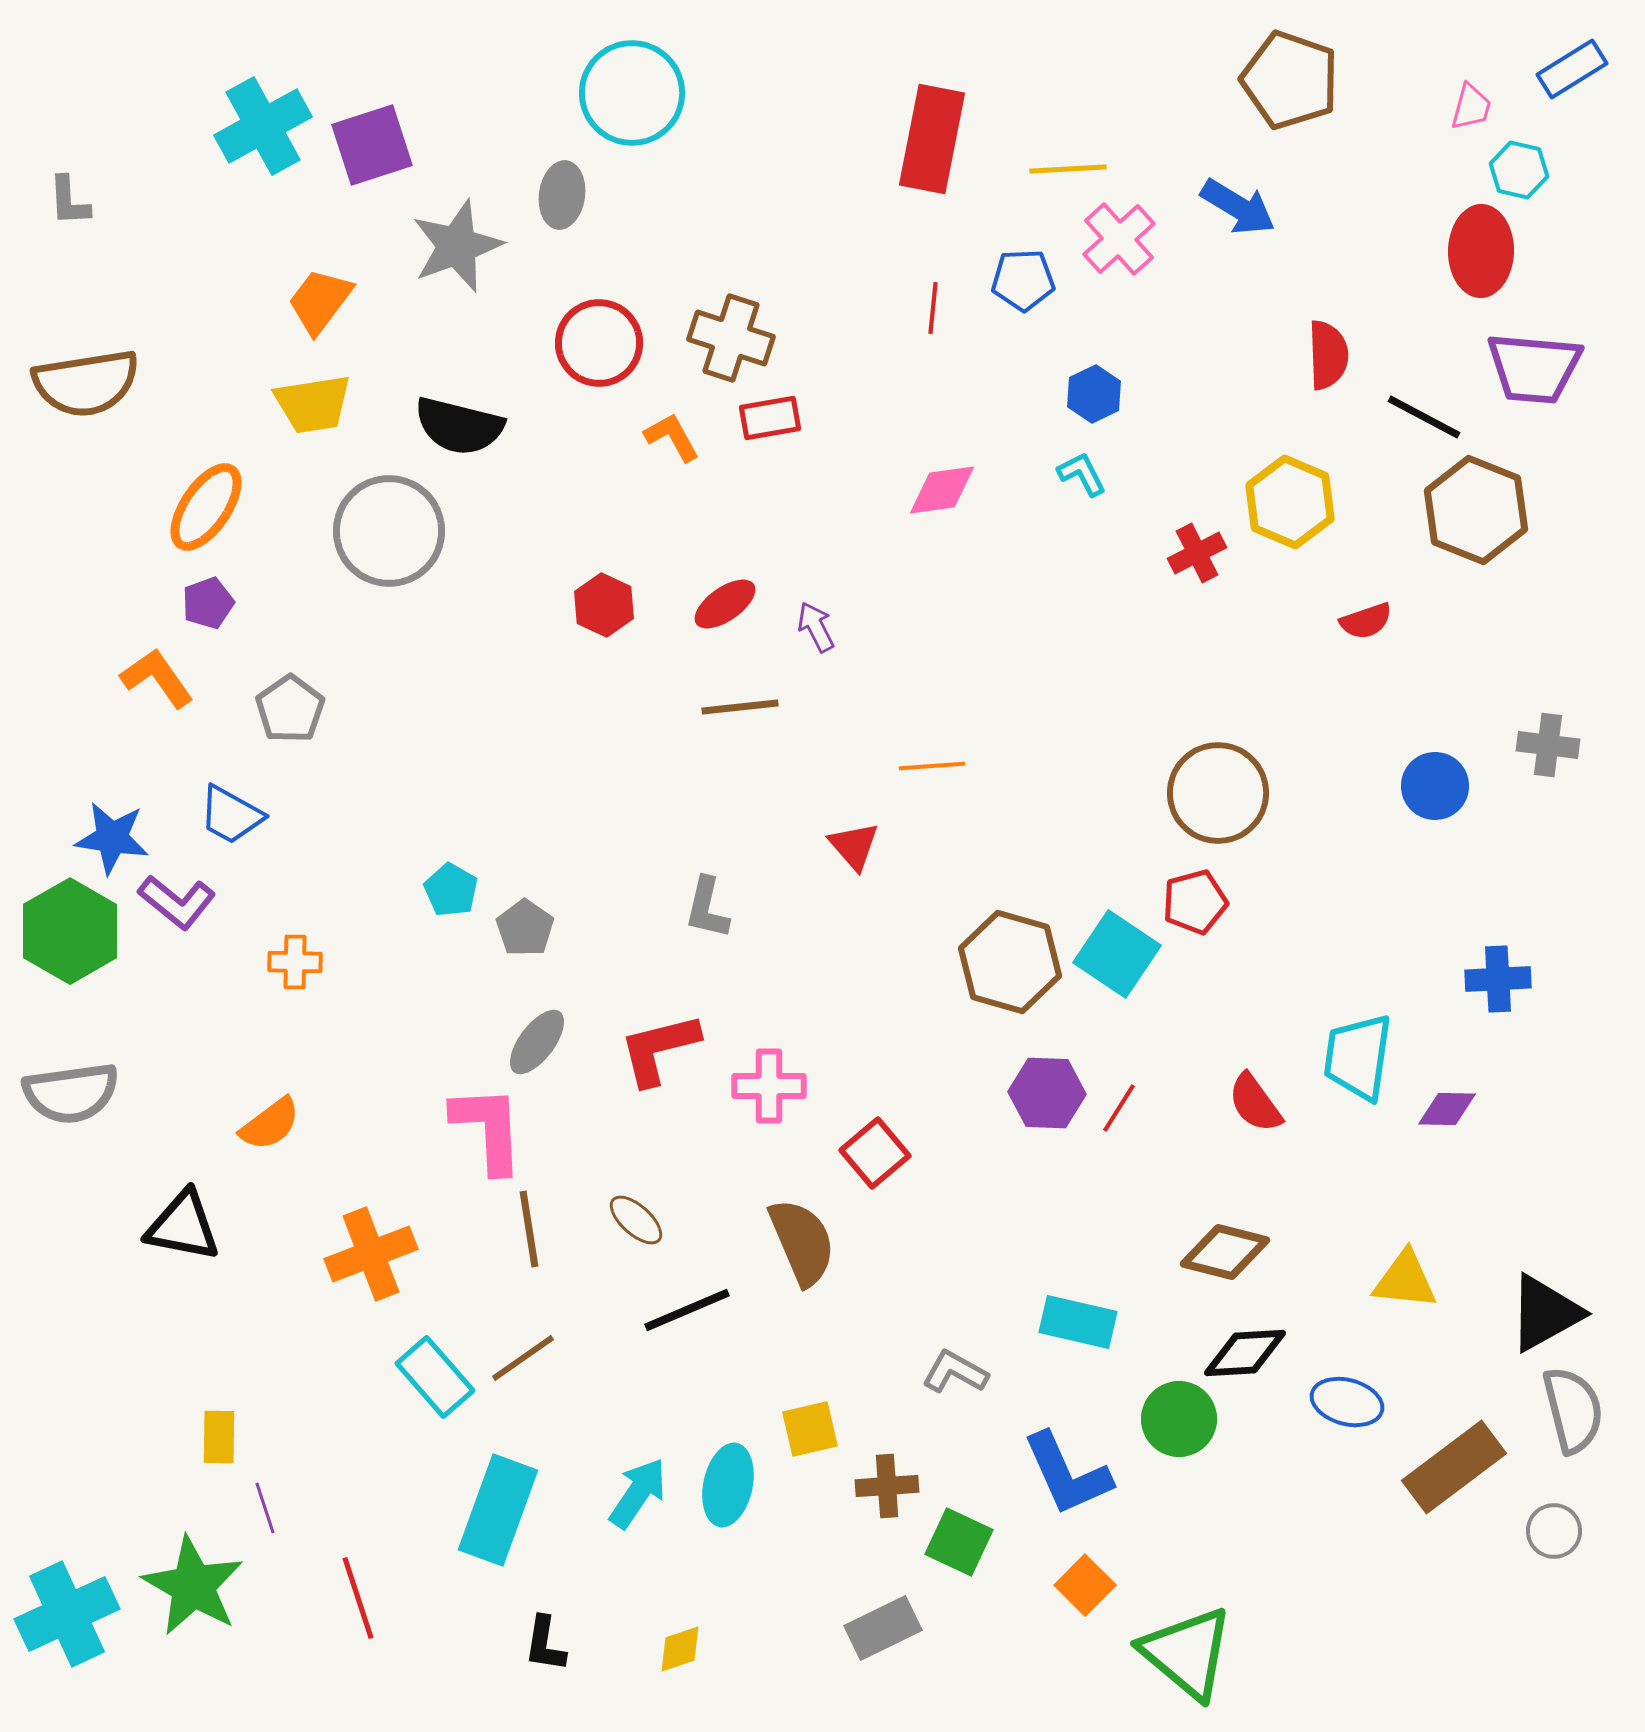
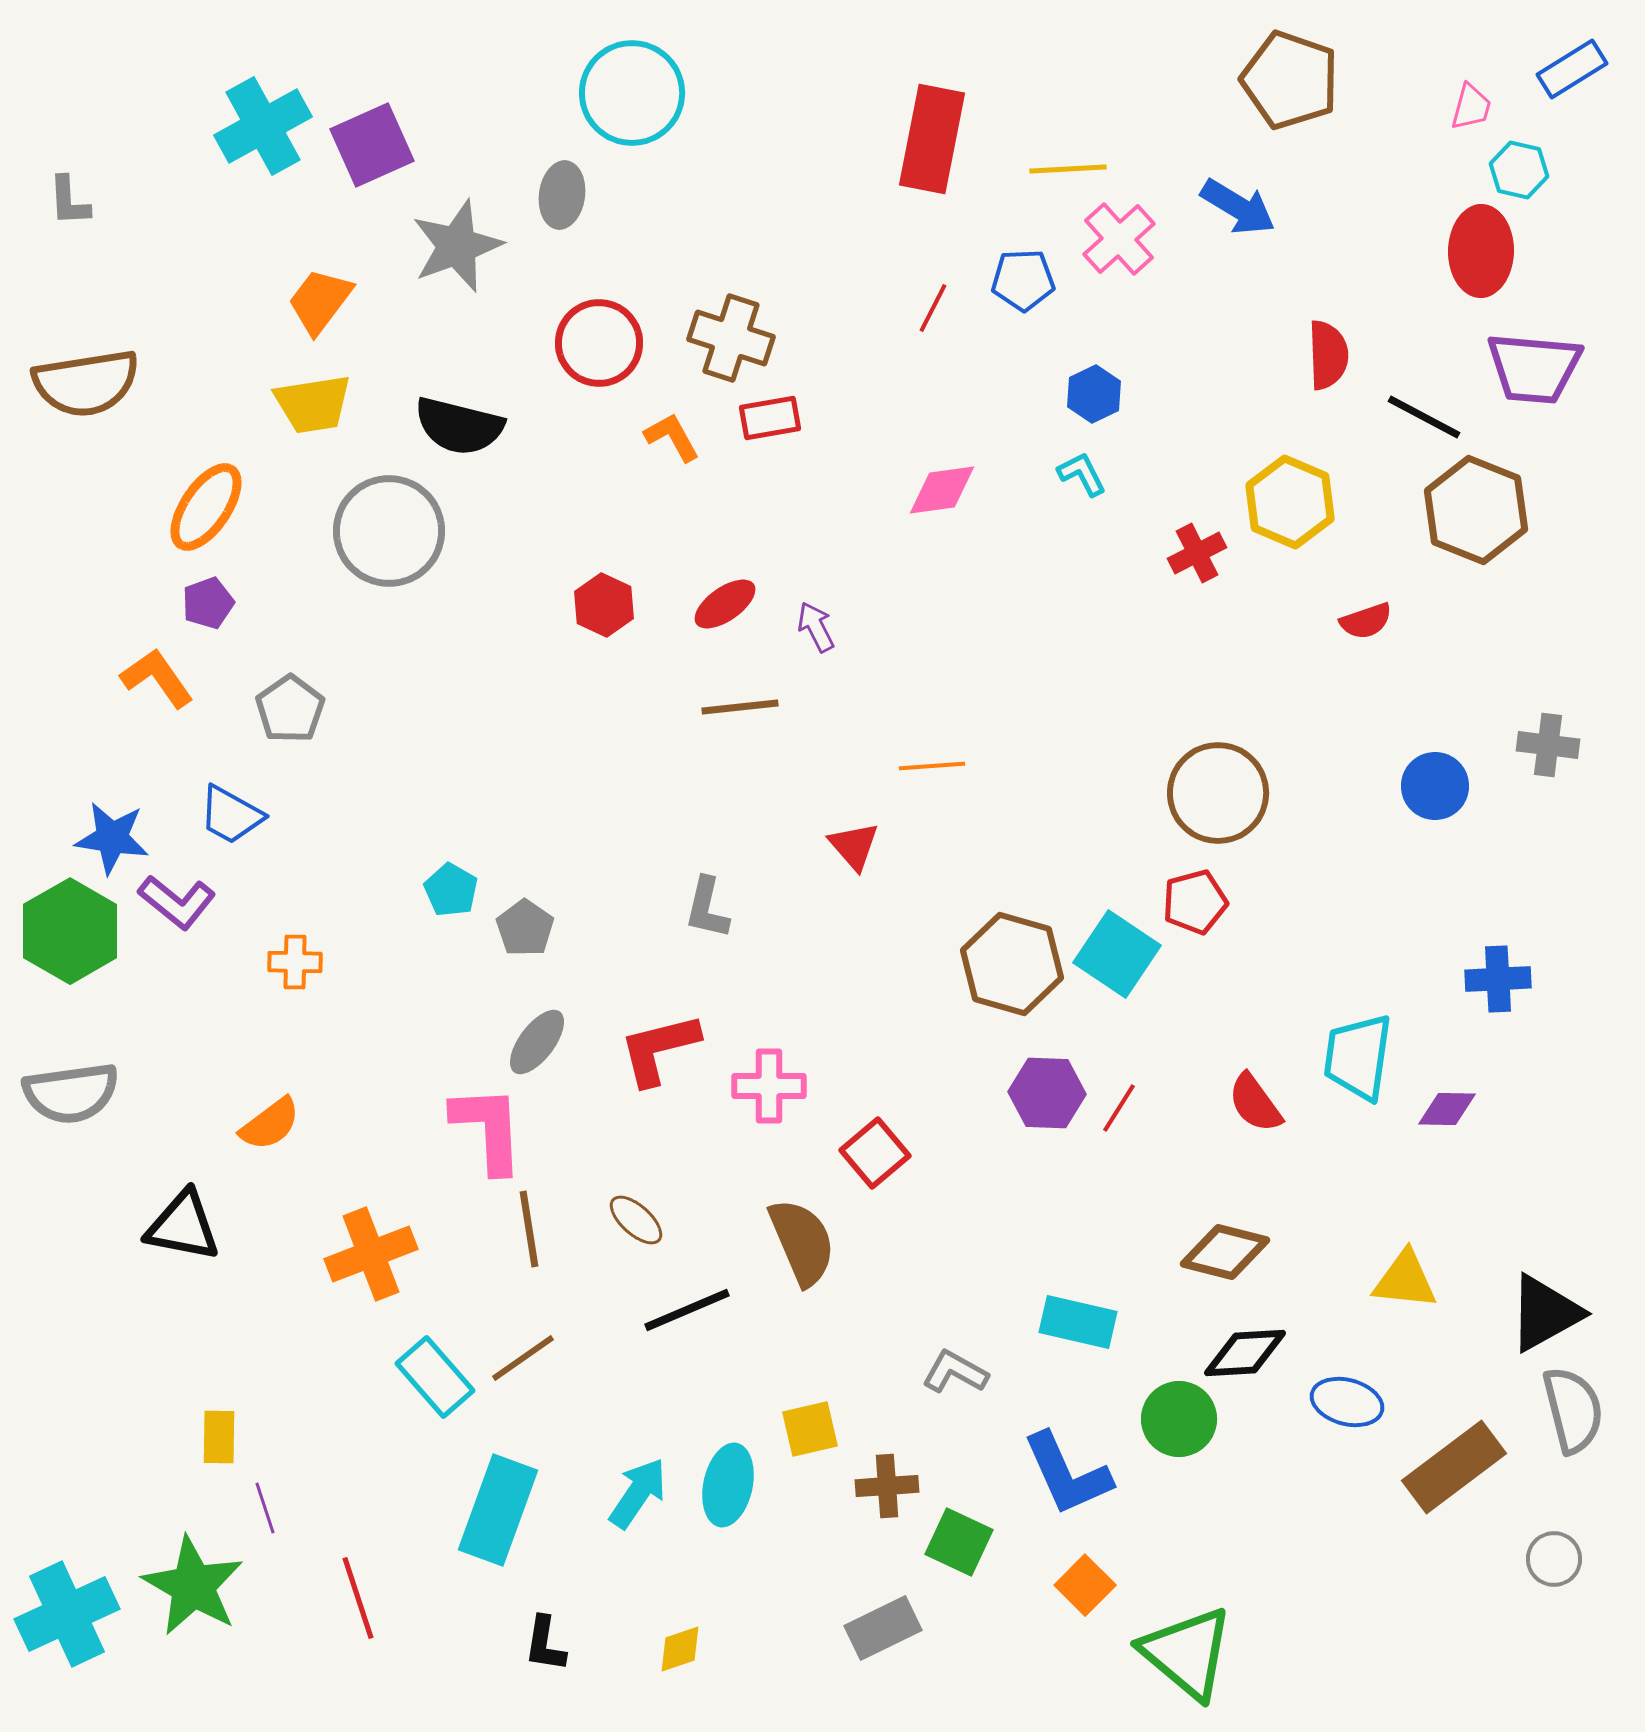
purple square at (372, 145): rotated 6 degrees counterclockwise
red line at (933, 308): rotated 21 degrees clockwise
brown hexagon at (1010, 962): moved 2 px right, 2 px down
gray circle at (1554, 1531): moved 28 px down
